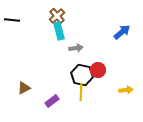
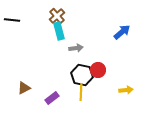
purple rectangle: moved 3 px up
